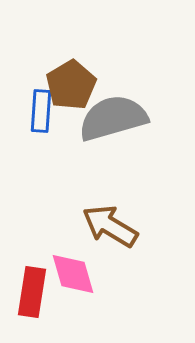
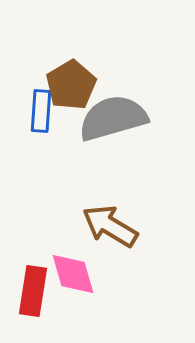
red rectangle: moved 1 px right, 1 px up
